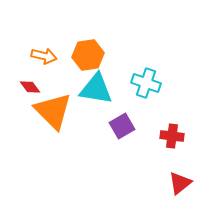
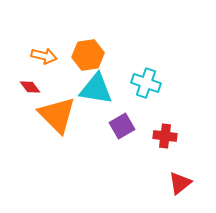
orange triangle: moved 4 px right, 4 px down
red cross: moved 7 px left
